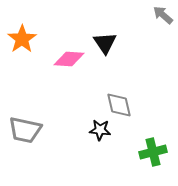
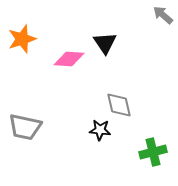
orange star: rotated 16 degrees clockwise
gray trapezoid: moved 3 px up
